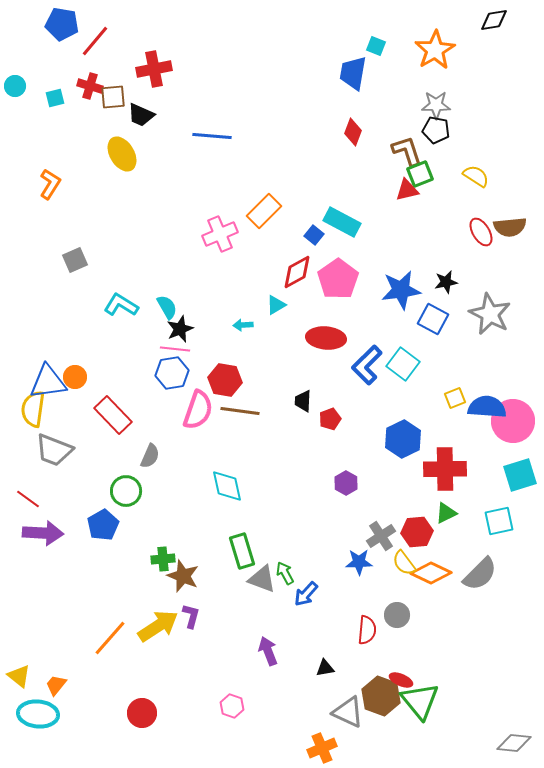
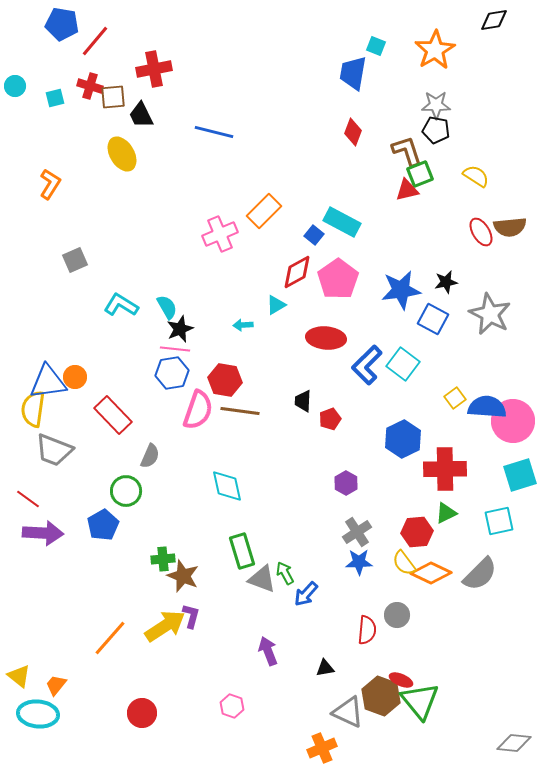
black trapezoid at (141, 115): rotated 40 degrees clockwise
blue line at (212, 136): moved 2 px right, 4 px up; rotated 9 degrees clockwise
yellow square at (455, 398): rotated 15 degrees counterclockwise
gray cross at (381, 536): moved 24 px left, 4 px up
yellow arrow at (158, 626): moved 7 px right
